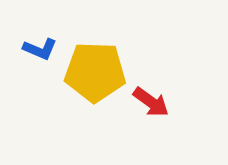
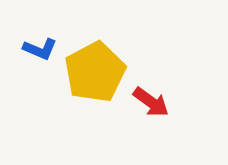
yellow pentagon: rotated 30 degrees counterclockwise
